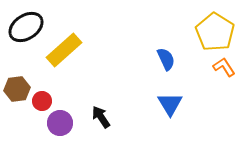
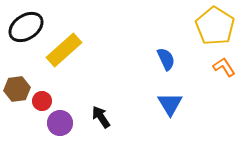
yellow pentagon: moved 6 px up
